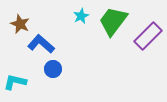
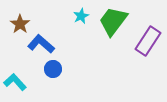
brown star: rotated 12 degrees clockwise
purple rectangle: moved 5 px down; rotated 12 degrees counterclockwise
cyan L-shape: rotated 35 degrees clockwise
